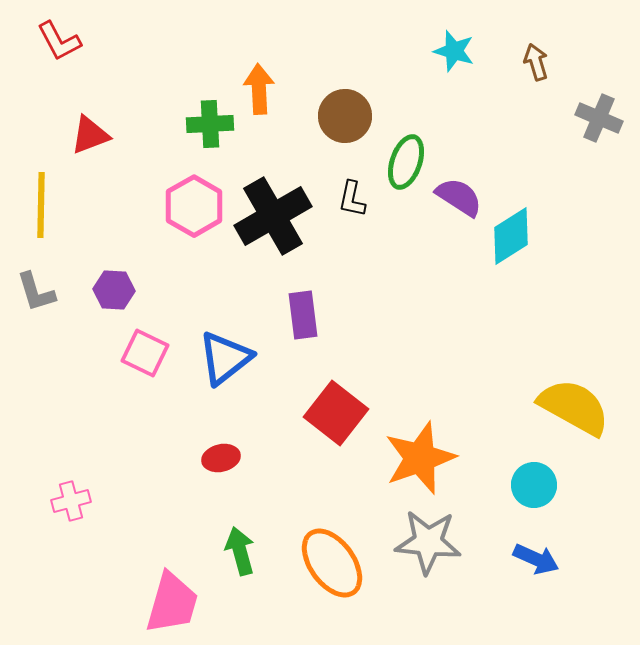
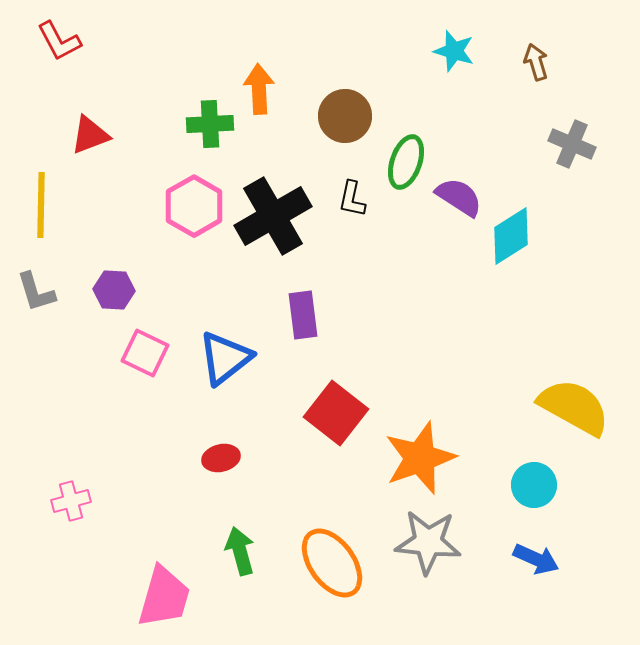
gray cross: moved 27 px left, 26 px down
pink trapezoid: moved 8 px left, 6 px up
